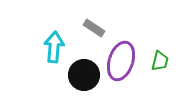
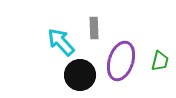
gray rectangle: rotated 55 degrees clockwise
cyan arrow: moved 7 px right, 5 px up; rotated 48 degrees counterclockwise
black circle: moved 4 px left
